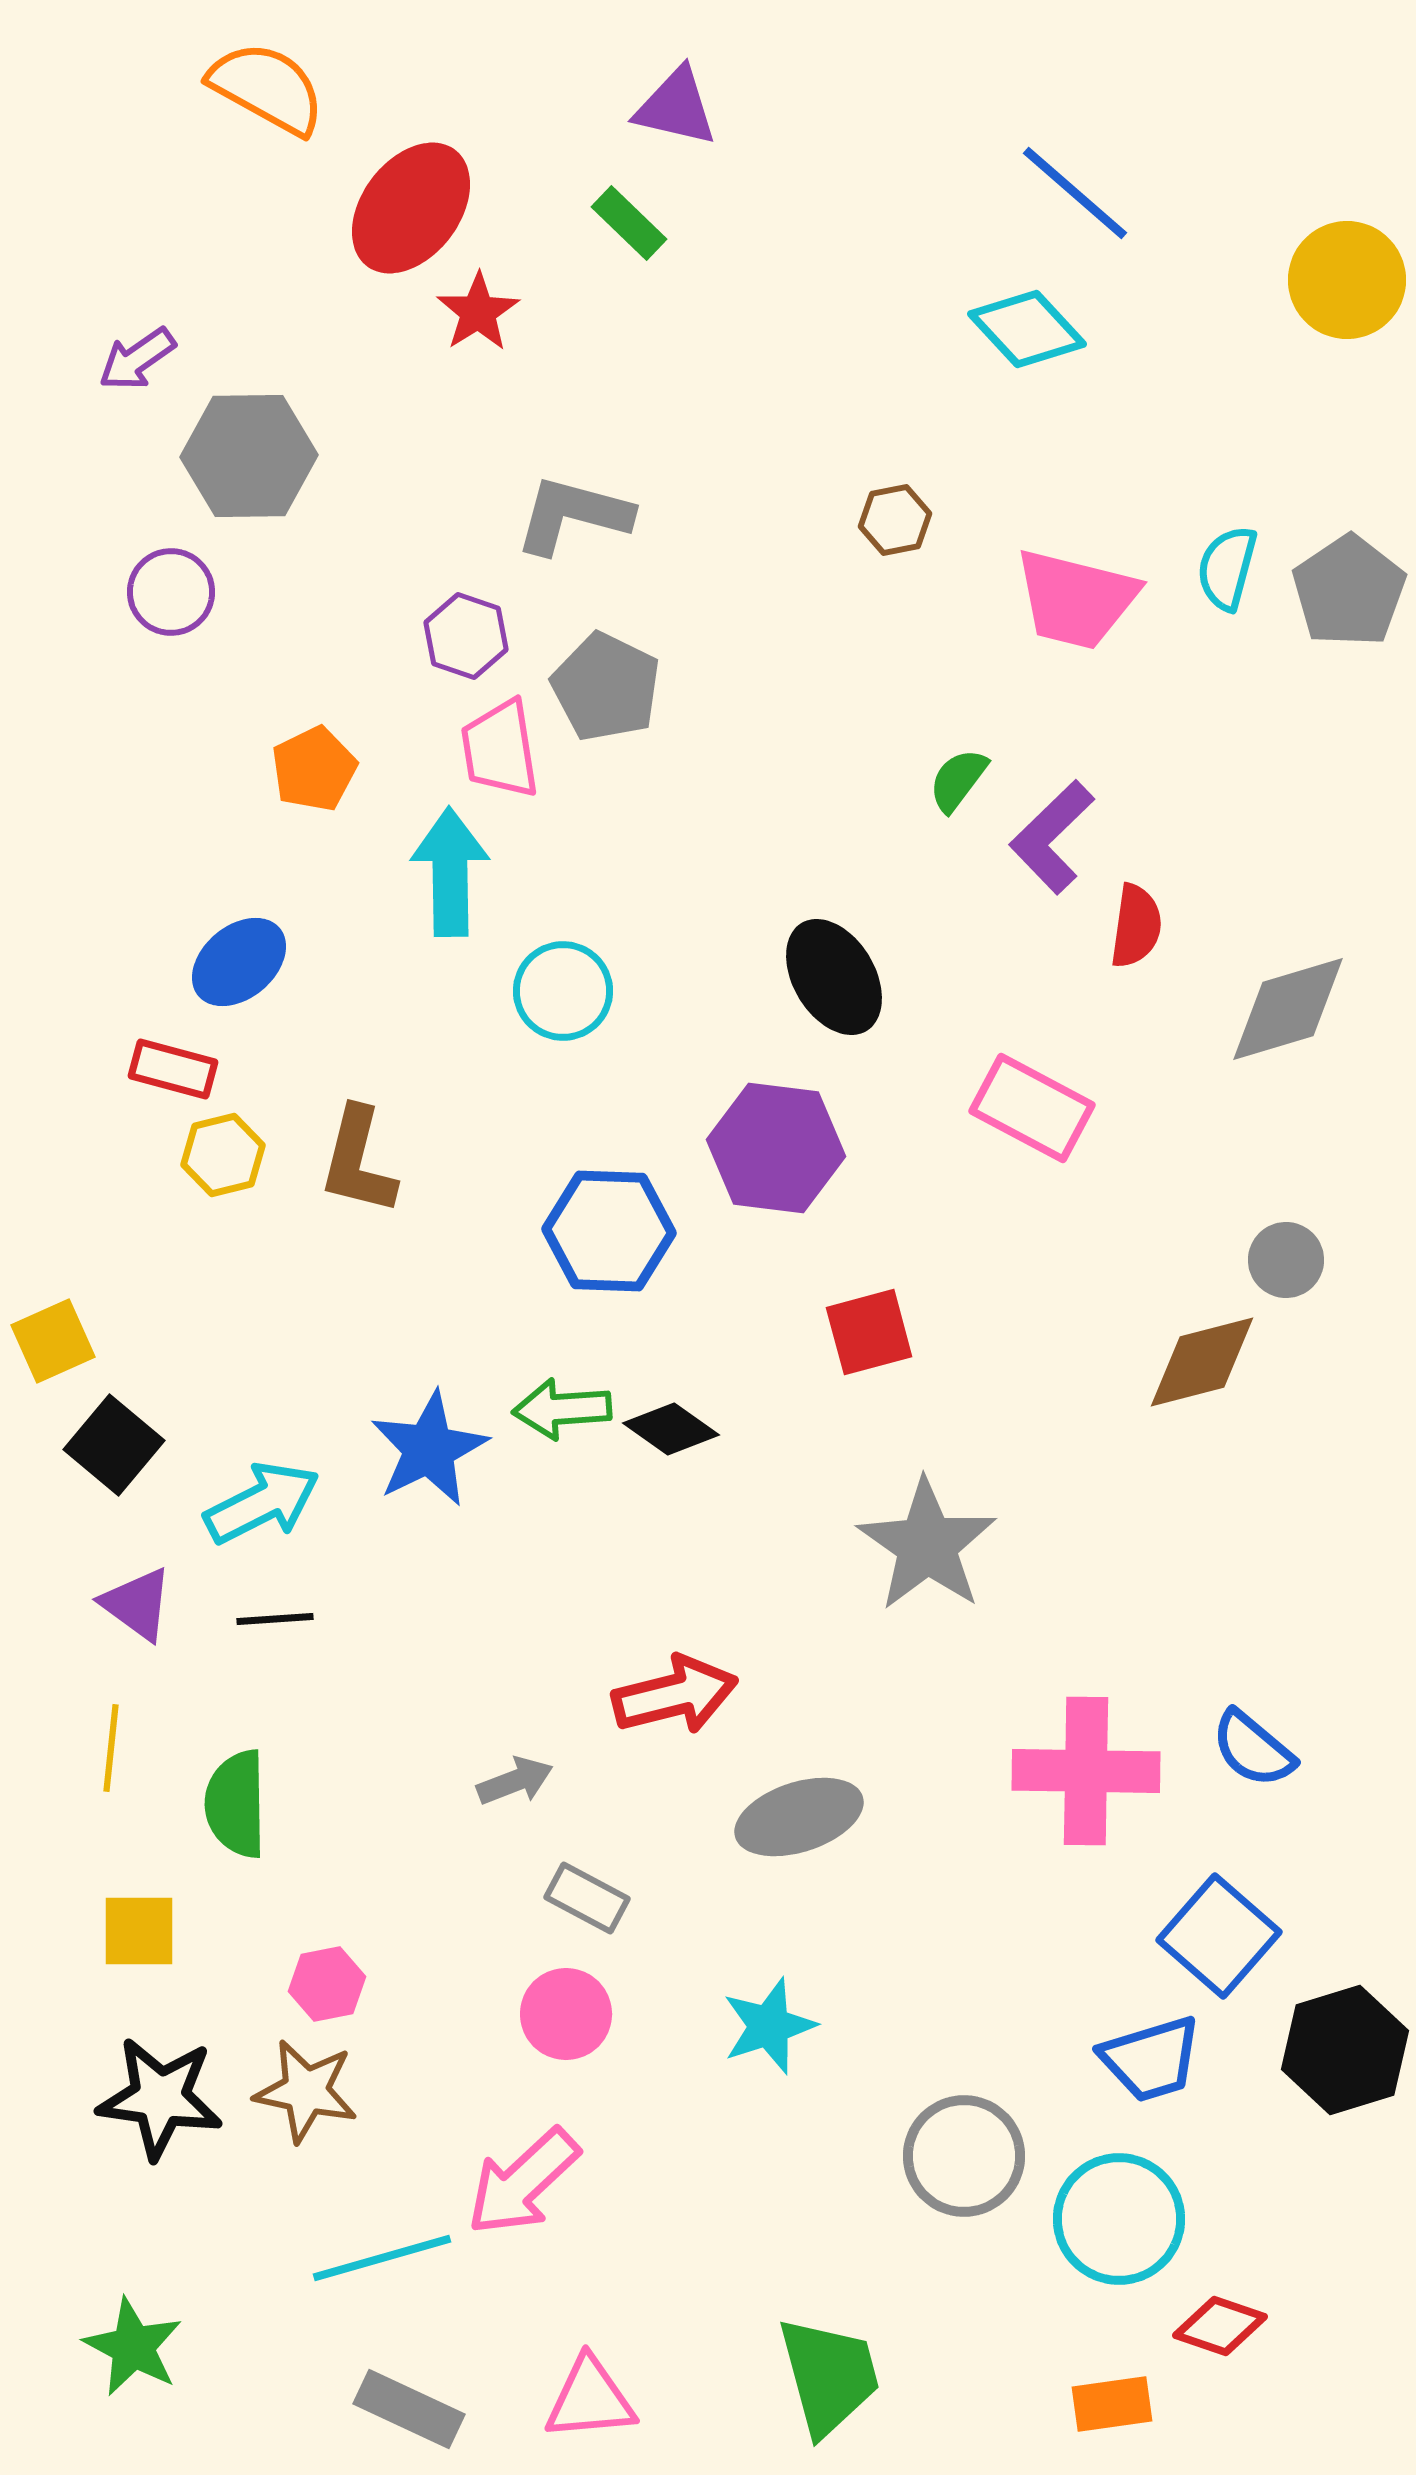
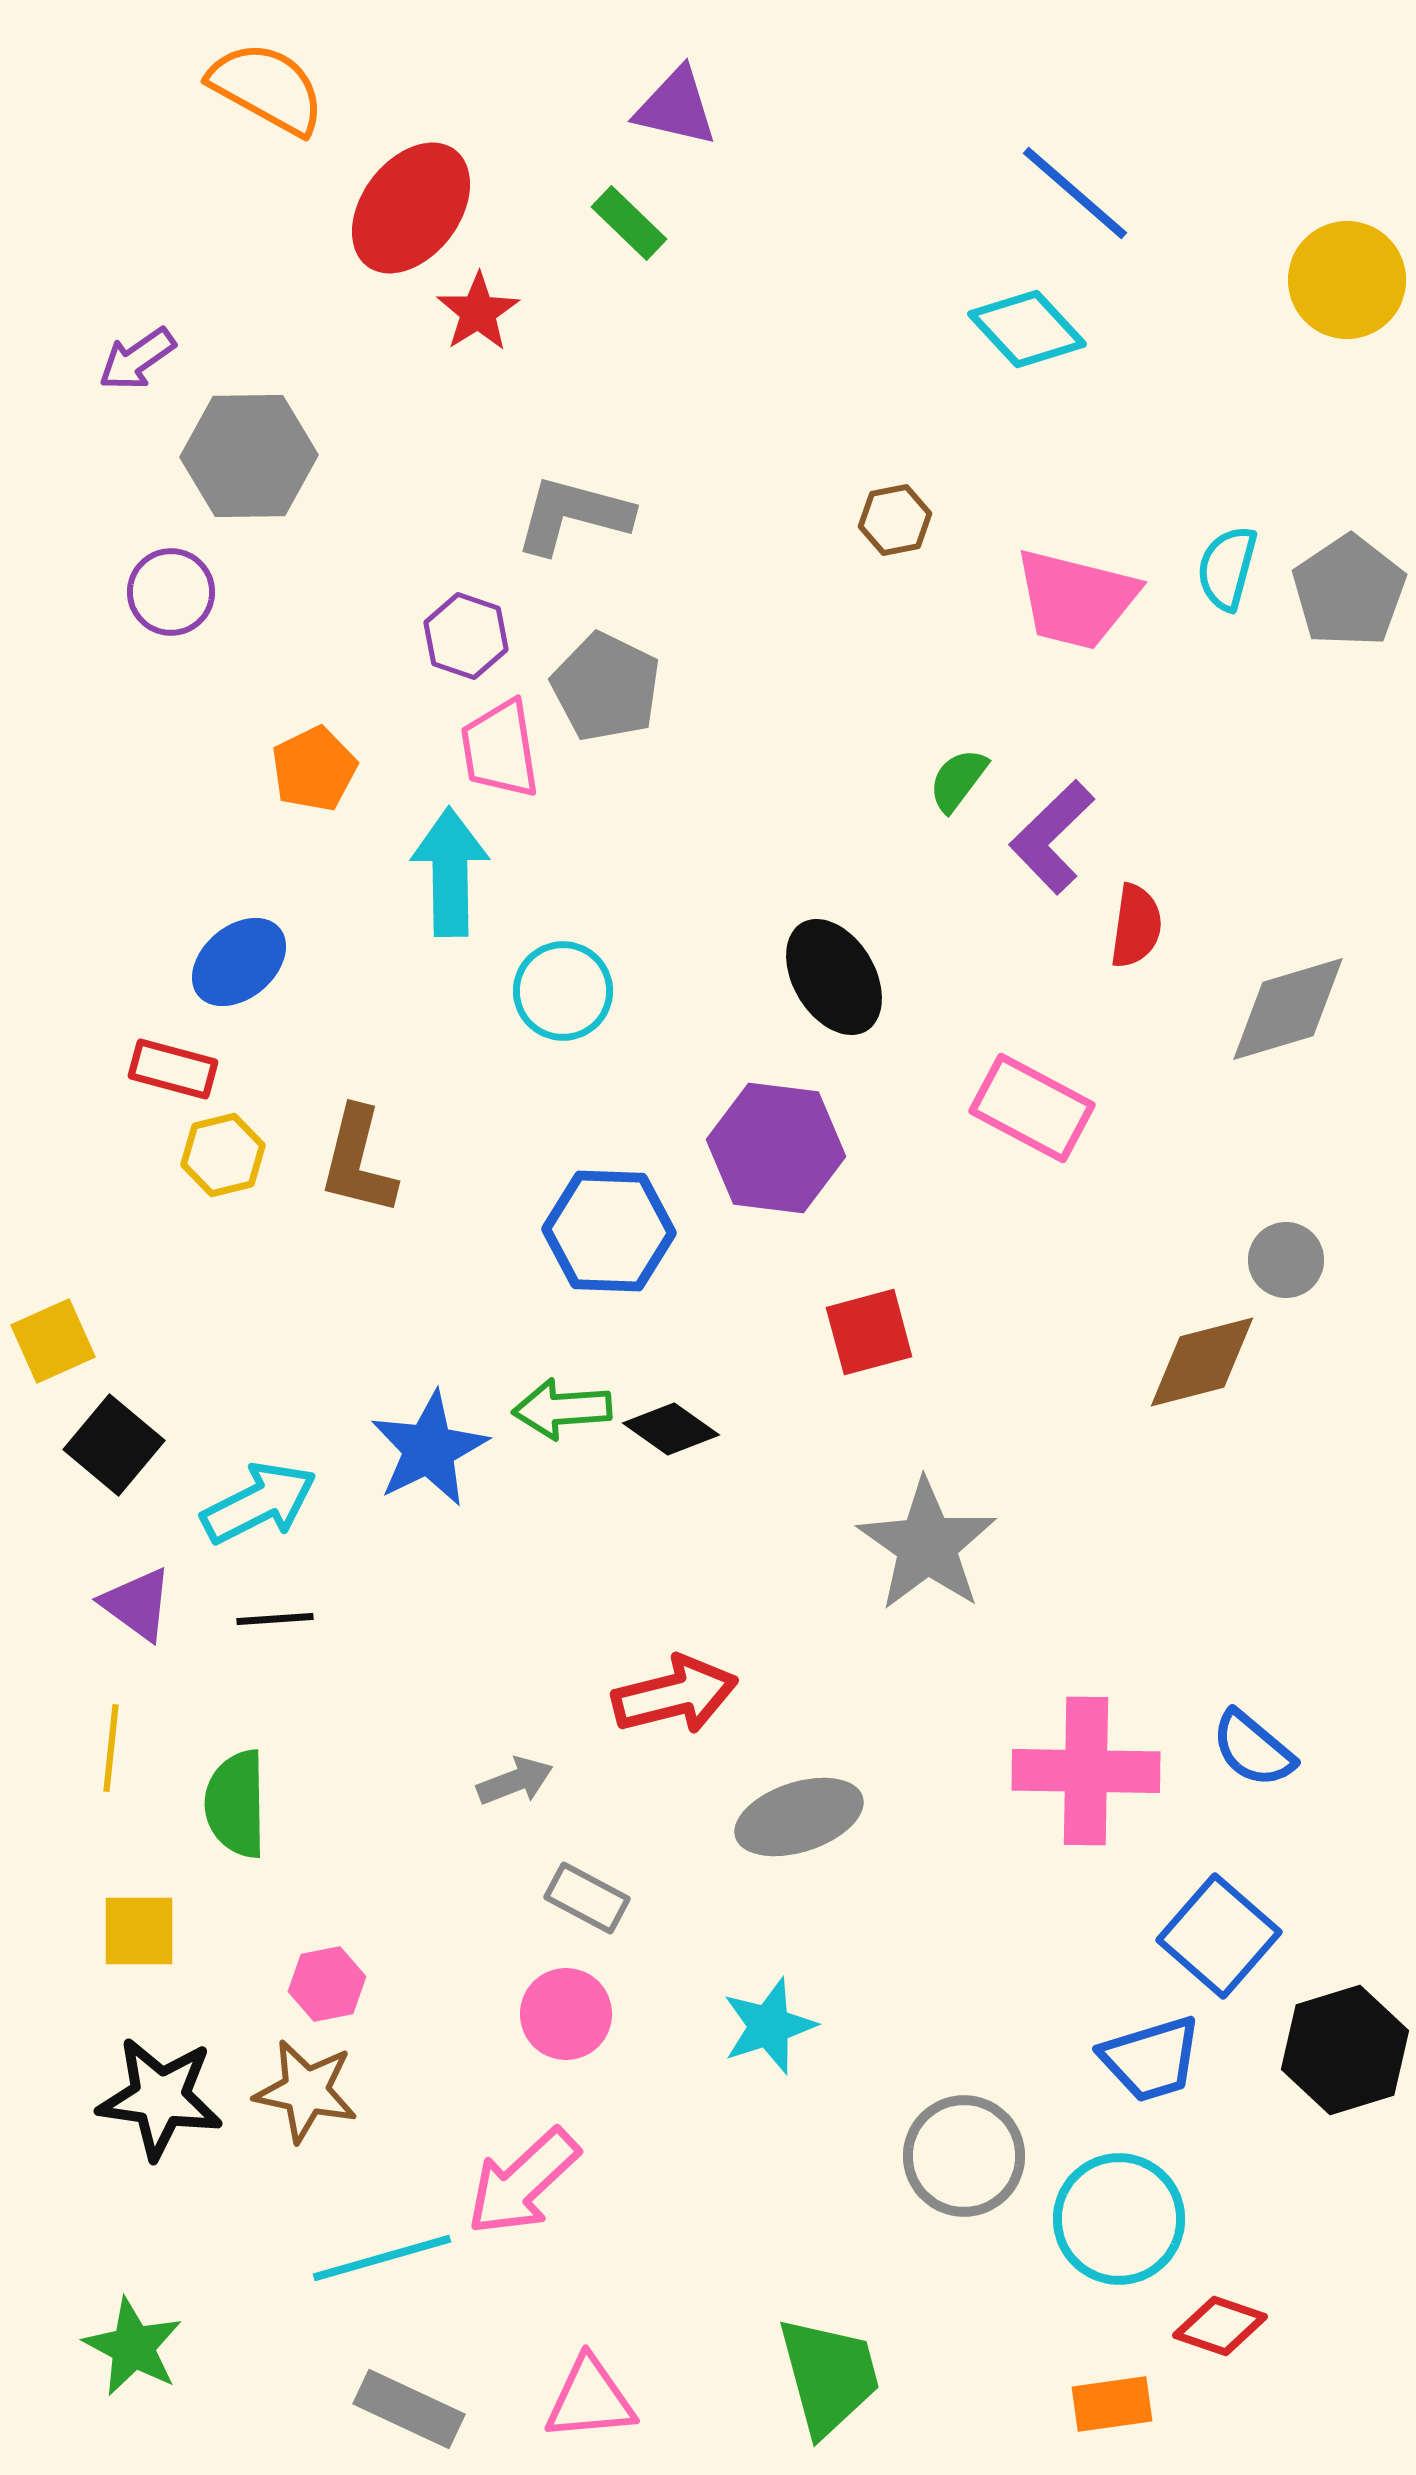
cyan arrow at (262, 1503): moved 3 px left
